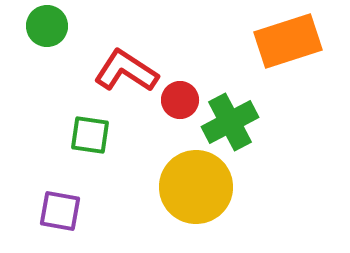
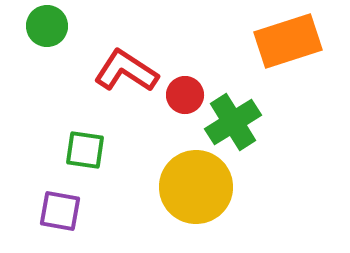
red circle: moved 5 px right, 5 px up
green cross: moved 3 px right; rotated 4 degrees counterclockwise
green square: moved 5 px left, 15 px down
